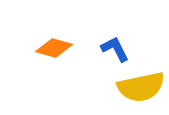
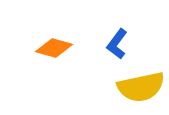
blue L-shape: moved 2 px right, 5 px up; rotated 116 degrees counterclockwise
